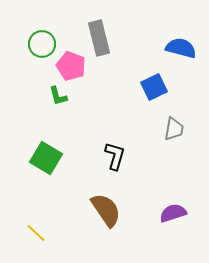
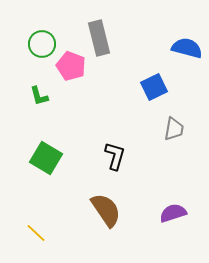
blue semicircle: moved 6 px right
green L-shape: moved 19 px left
